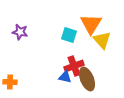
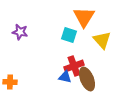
orange triangle: moved 7 px left, 7 px up
